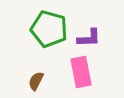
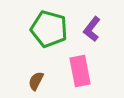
purple L-shape: moved 3 px right, 9 px up; rotated 130 degrees clockwise
pink rectangle: moved 1 px left, 1 px up
